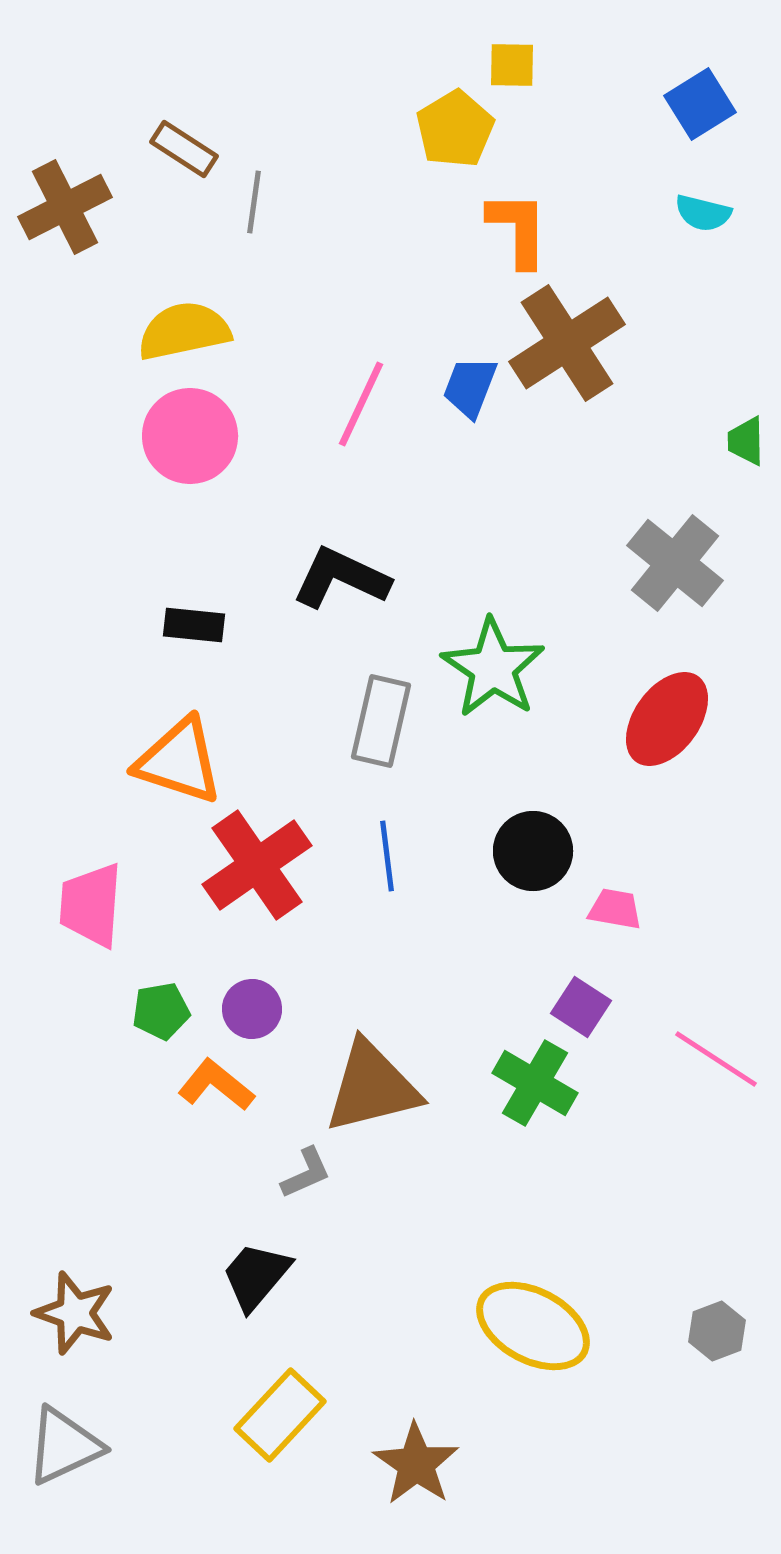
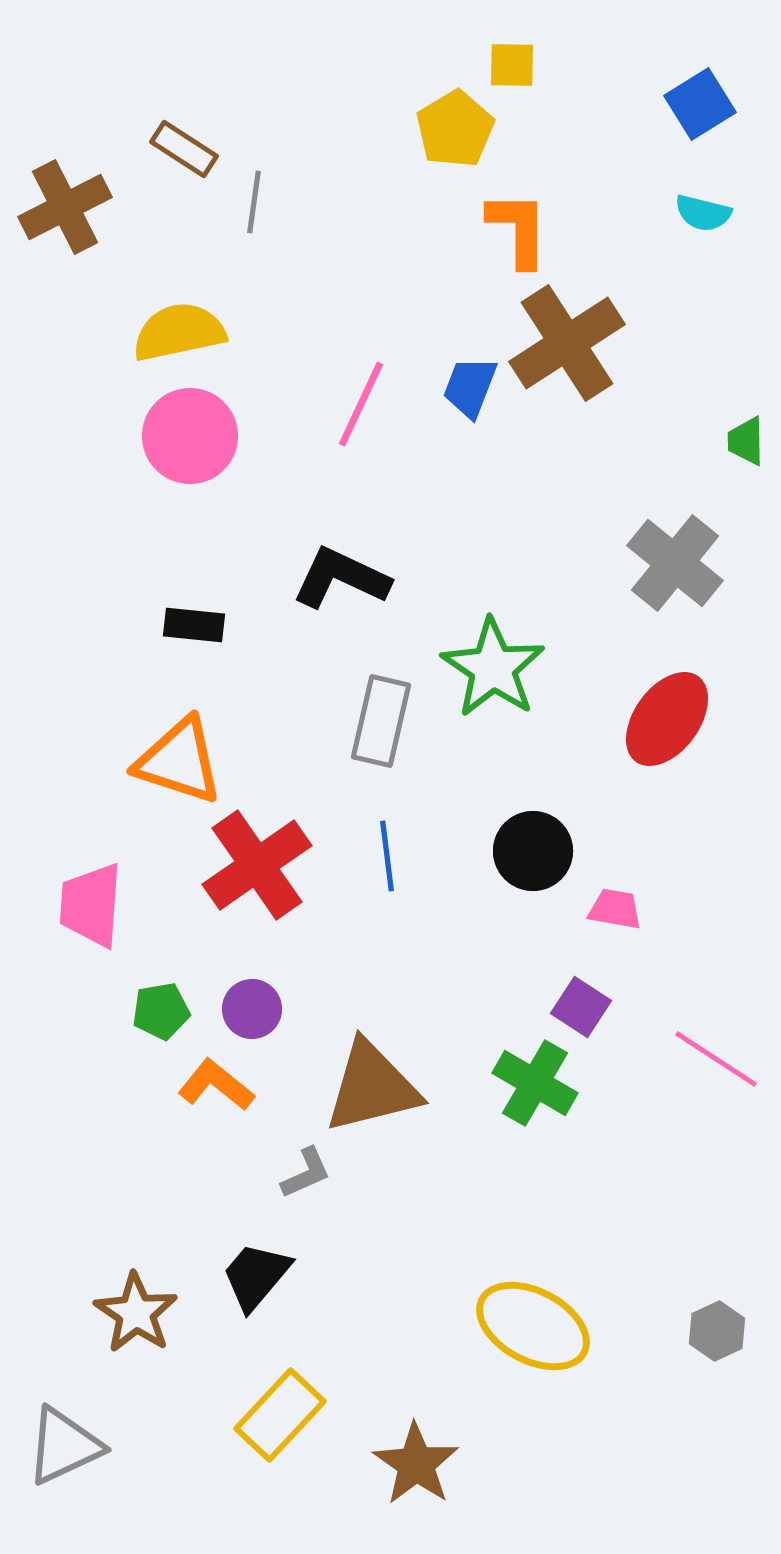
yellow semicircle at (184, 331): moved 5 px left, 1 px down
brown star at (75, 1313): moved 61 px right; rotated 14 degrees clockwise
gray hexagon at (717, 1331): rotated 4 degrees counterclockwise
